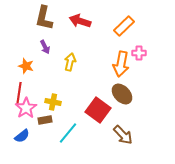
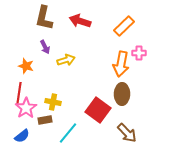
yellow arrow: moved 4 px left, 2 px up; rotated 60 degrees clockwise
brown ellipse: rotated 45 degrees clockwise
brown arrow: moved 4 px right, 2 px up
